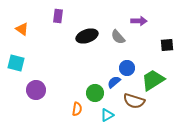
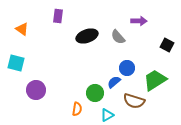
black square: rotated 32 degrees clockwise
green trapezoid: moved 2 px right
